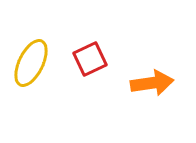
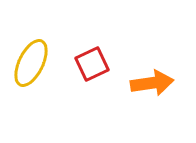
red square: moved 2 px right, 5 px down
